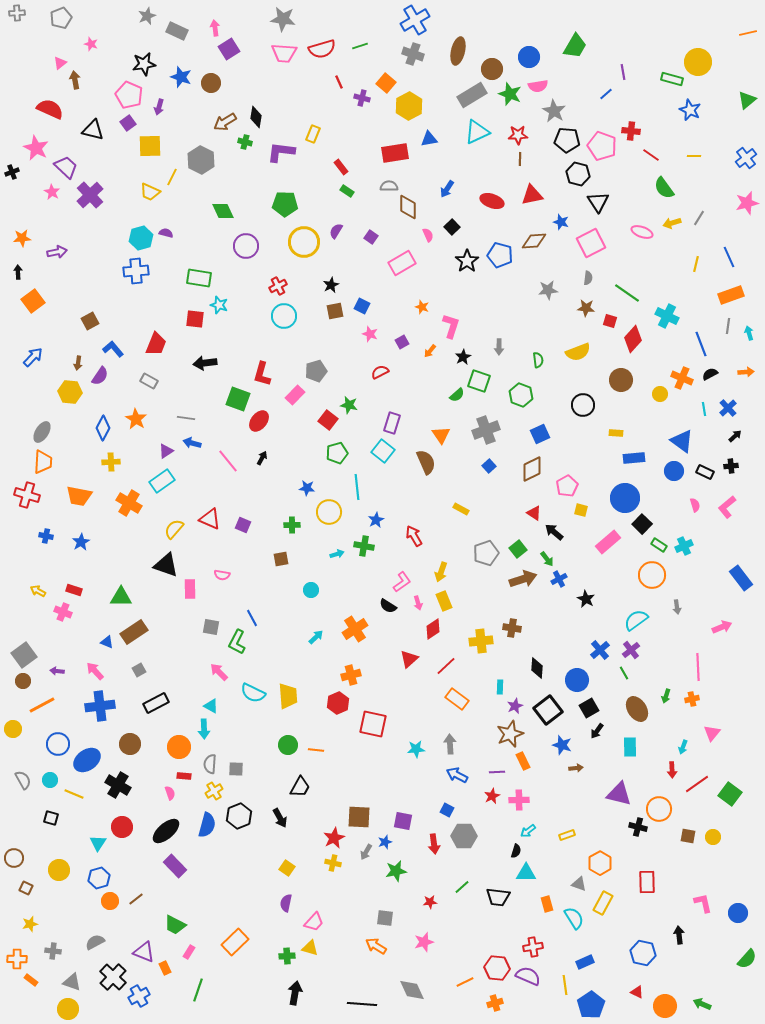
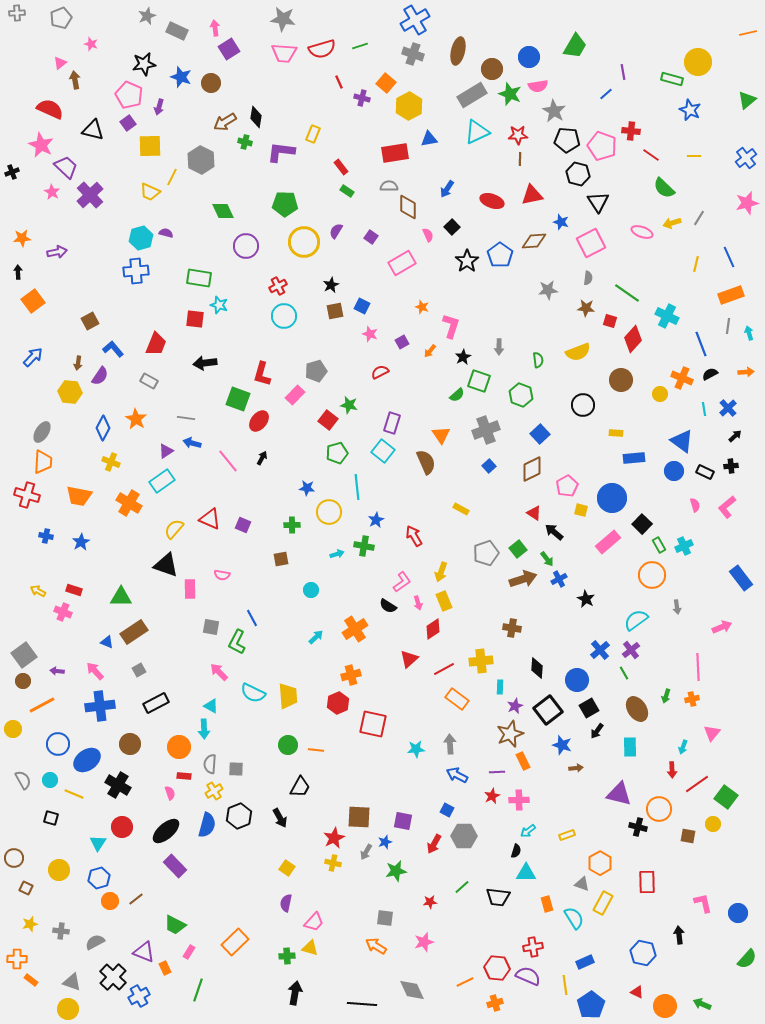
pink star at (36, 148): moved 5 px right, 3 px up
green semicircle at (664, 188): rotated 10 degrees counterclockwise
blue pentagon at (500, 255): rotated 20 degrees clockwise
blue square at (540, 434): rotated 18 degrees counterclockwise
yellow cross at (111, 462): rotated 24 degrees clockwise
blue circle at (625, 498): moved 13 px left
green rectangle at (659, 545): rotated 28 degrees clockwise
yellow cross at (481, 641): moved 20 px down
red line at (446, 666): moved 2 px left, 3 px down; rotated 15 degrees clockwise
green square at (730, 794): moved 4 px left, 3 px down
yellow circle at (713, 837): moved 13 px up
red arrow at (434, 844): rotated 36 degrees clockwise
gray triangle at (579, 884): moved 3 px right
gray cross at (53, 951): moved 8 px right, 20 px up
